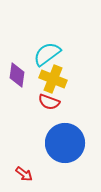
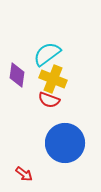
red semicircle: moved 2 px up
